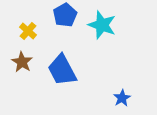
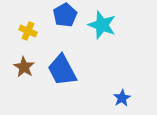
yellow cross: rotated 18 degrees counterclockwise
brown star: moved 2 px right, 5 px down
